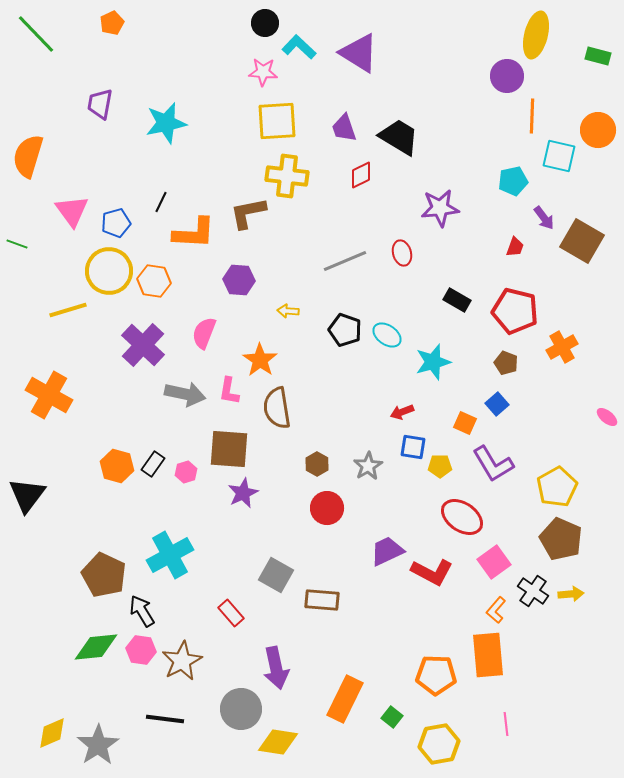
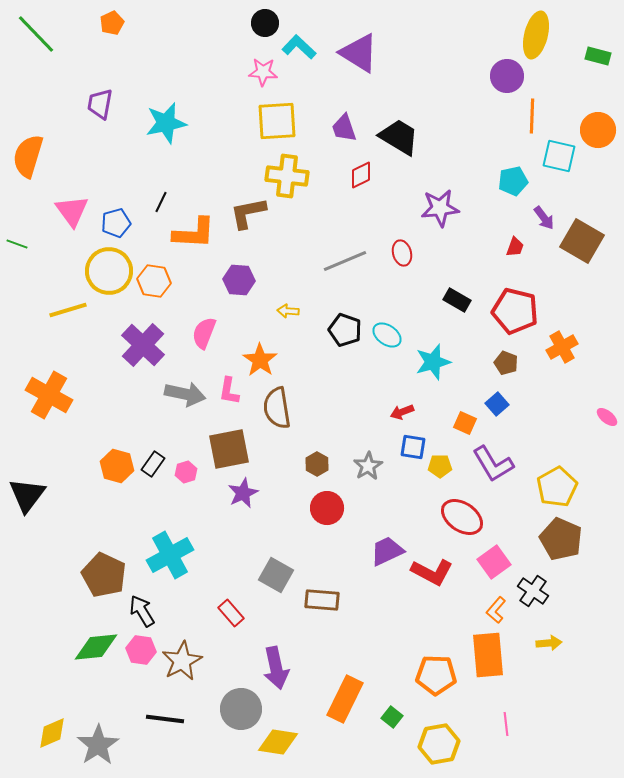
brown square at (229, 449): rotated 15 degrees counterclockwise
yellow arrow at (571, 594): moved 22 px left, 49 px down
